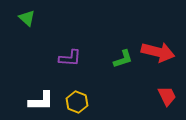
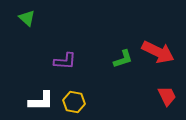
red arrow: rotated 12 degrees clockwise
purple L-shape: moved 5 px left, 3 px down
yellow hexagon: moved 3 px left; rotated 10 degrees counterclockwise
